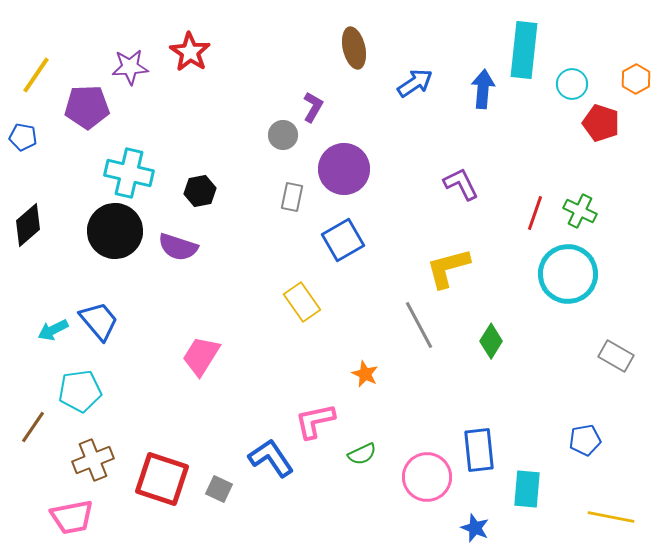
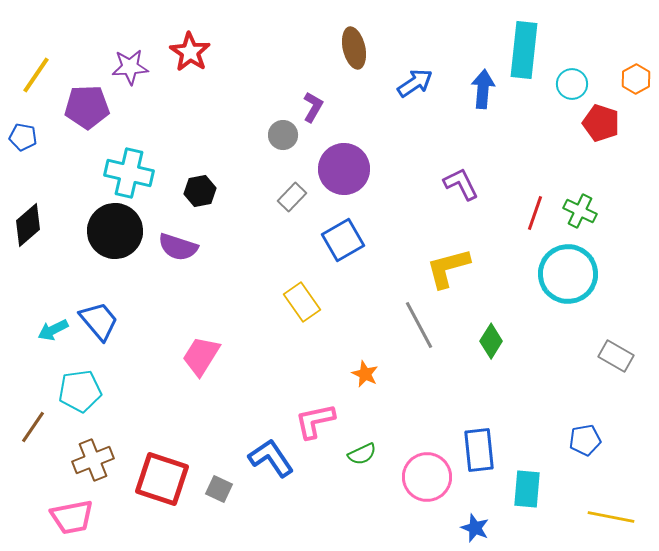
gray rectangle at (292, 197): rotated 32 degrees clockwise
